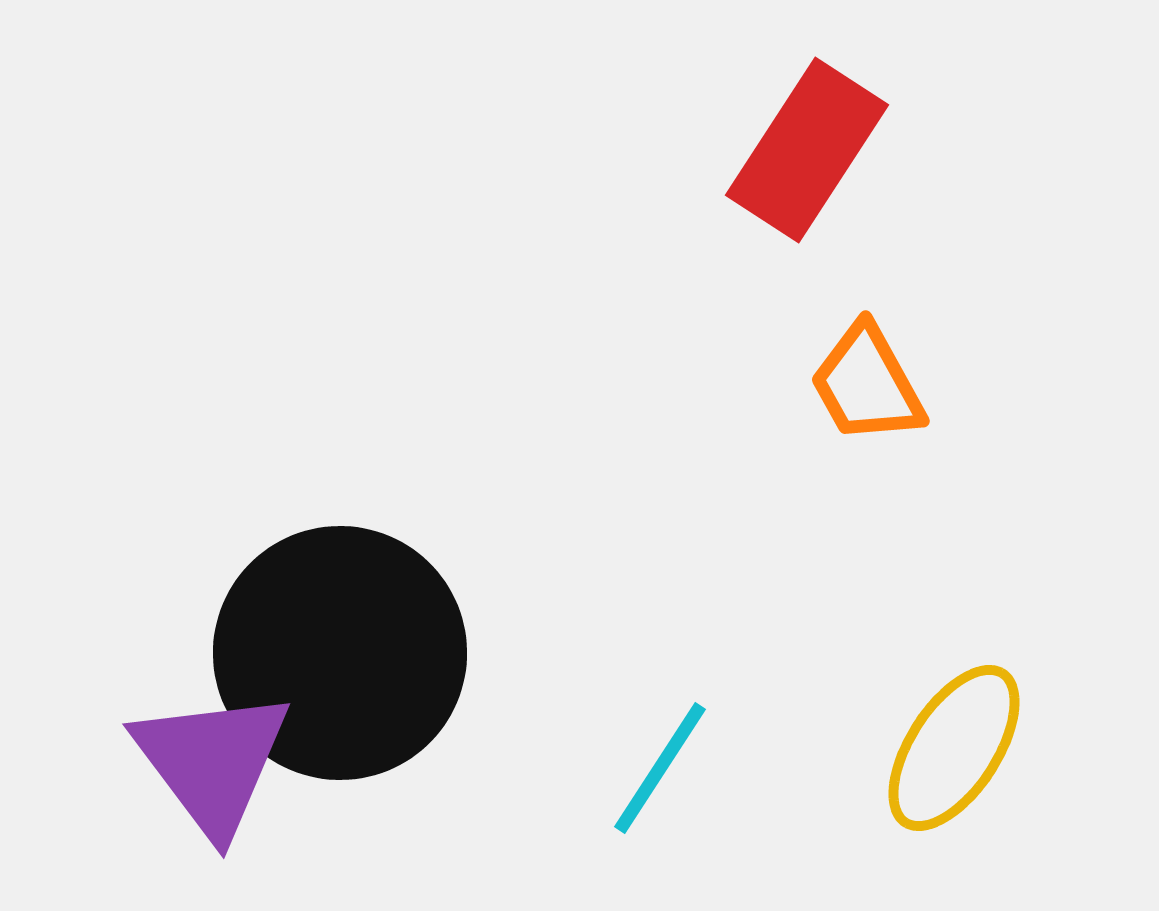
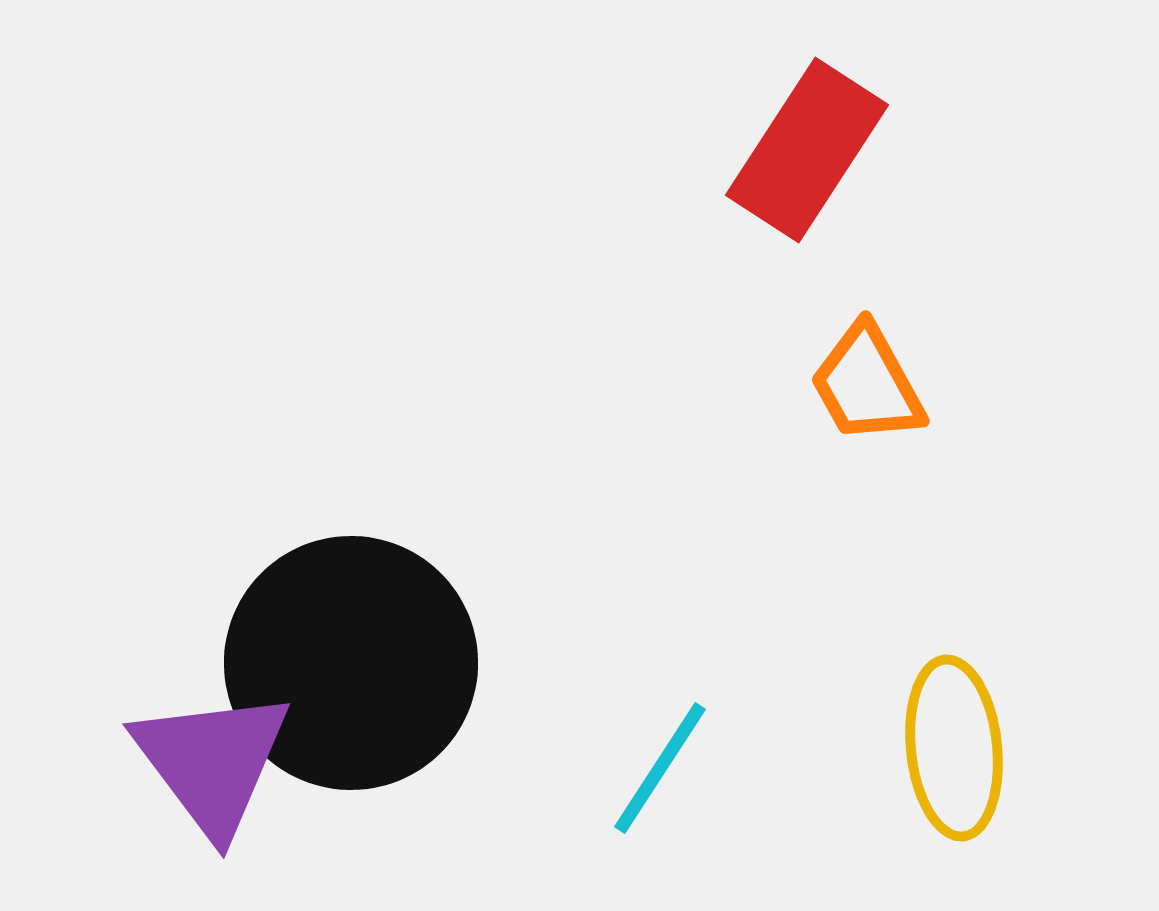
black circle: moved 11 px right, 10 px down
yellow ellipse: rotated 39 degrees counterclockwise
